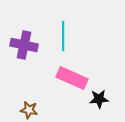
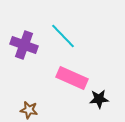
cyan line: rotated 44 degrees counterclockwise
purple cross: rotated 8 degrees clockwise
